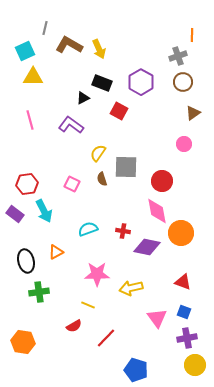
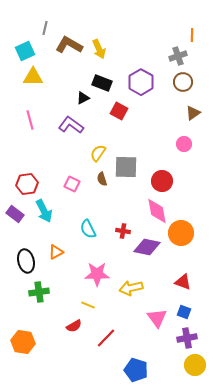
cyan semicircle at (88, 229): rotated 96 degrees counterclockwise
